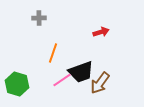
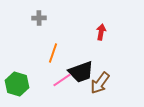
red arrow: rotated 63 degrees counterclockwise
